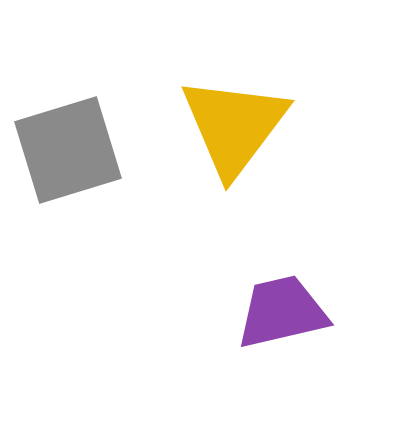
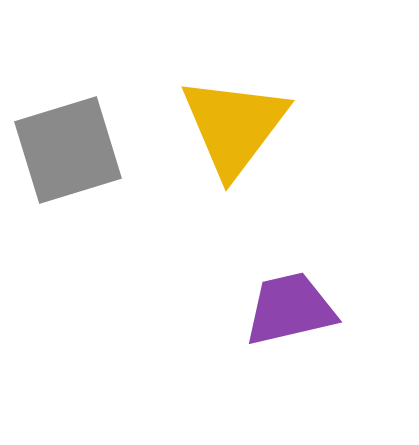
purple trapezoid: moved 8 px right, 3 px up
